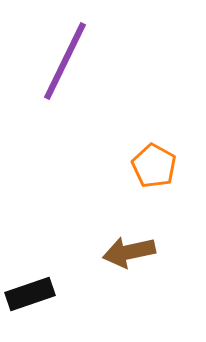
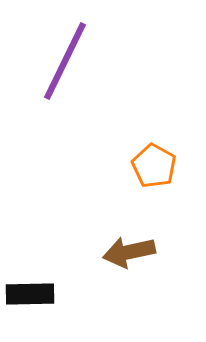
black rectangle: rotated 18 degrees clockwise
